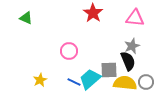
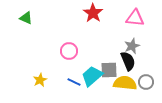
cyan trapezoid: moved 2 px right, 3 px up
